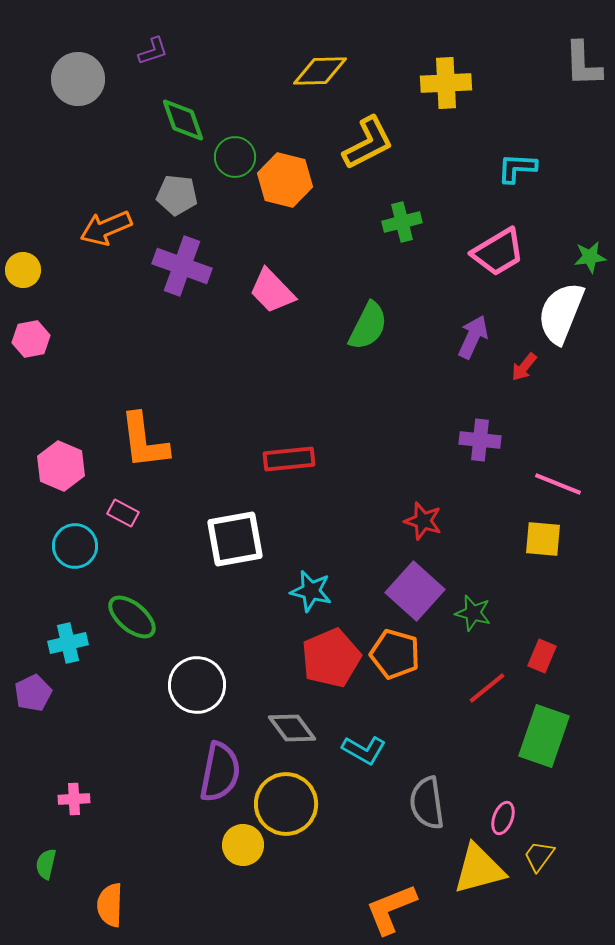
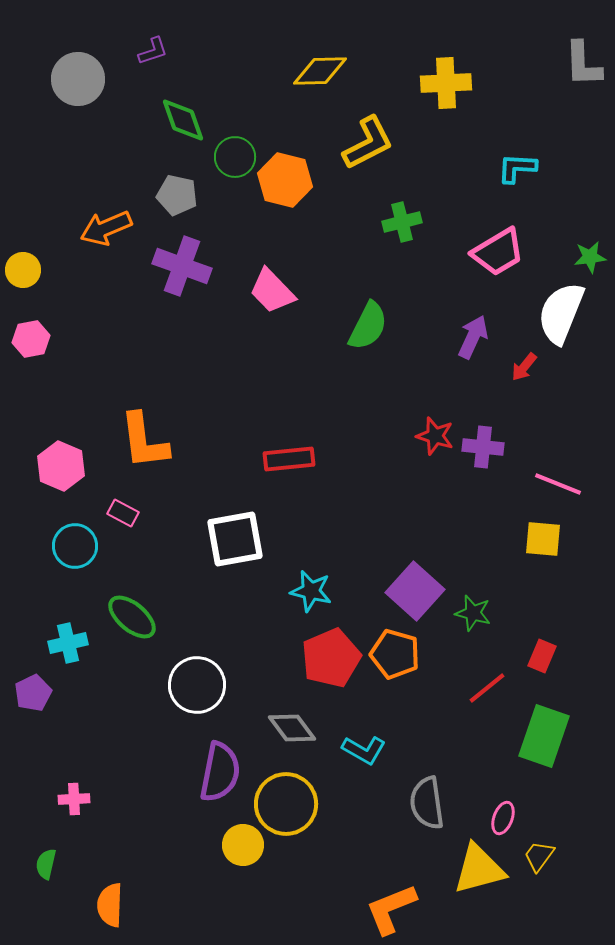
gray pentagon at (177, 195): rotated 6 degrees clockwise
purple cross at (480, 440): moved 3 px right, 7 px down
red star at (423, 521): moved 12 px right, 85 px up
